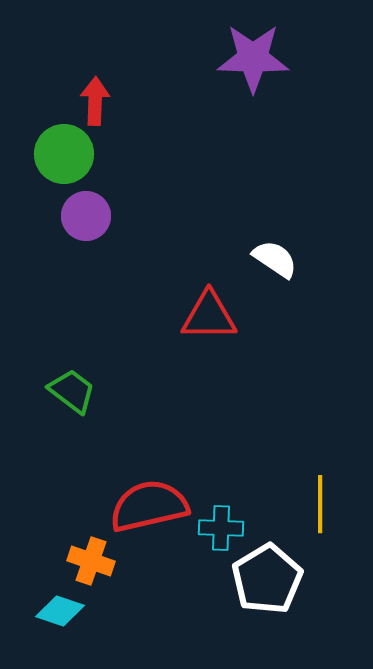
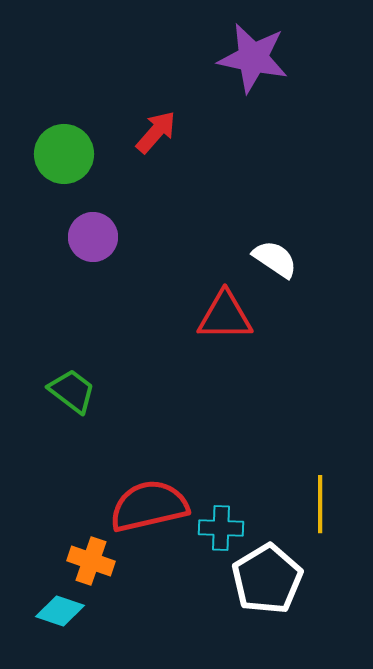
purple star: rotated 10 degrees clockwise
red arrow: moved 61 px right, 31 px down; rotated 39 degrees clockwise
purple circle: moved 7 px right, 21 px down
red triangle: moved 16 px right
